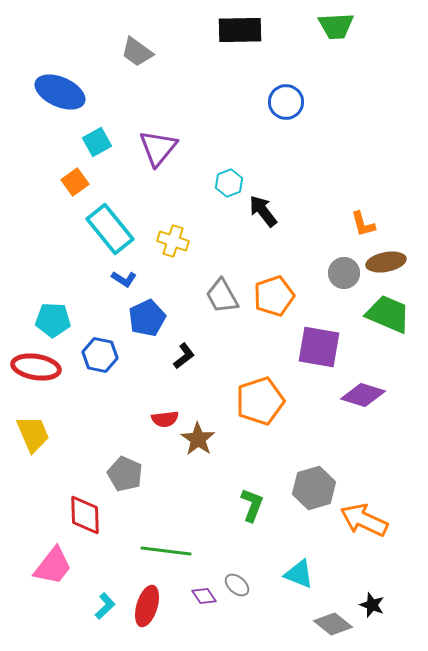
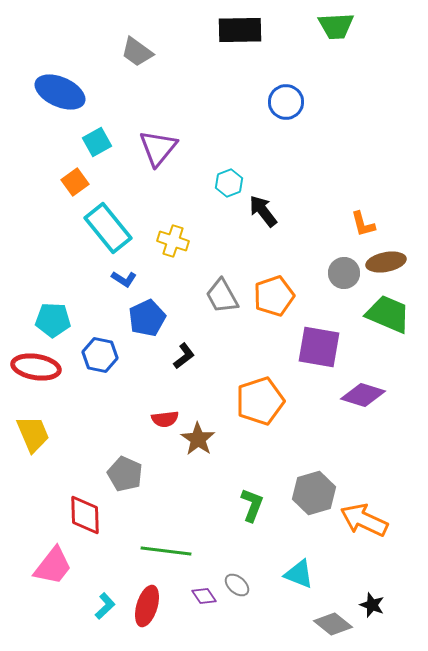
cyan rectangle at (110, 229): moved 2 px left, 1 px up
gray hexagon at (314, 488): moved 5 px down
